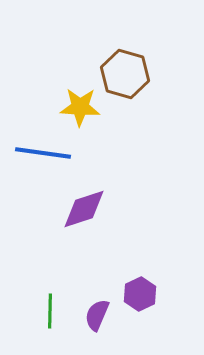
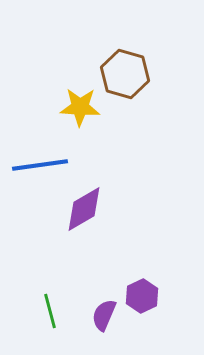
blue line: moved 3 px left, 12 px down; rotated 16 degrees counterclockwise
purple diamond: rotated 12 degrees counterclockwise
purple hexagon: moved 2 px right, 2 px down
green line: rotated 16 degrees counterclockwise
purple semicircle: moved 7 px right
